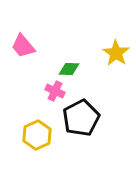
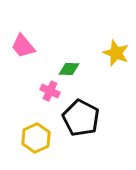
yellow star: rotated 12 degrees counterclockwise
pink cross: moved 5 px left
black pentagon: rotated 18 degrees counterclockwise
yellow hexagon: moved 1 px left, 3 px down
